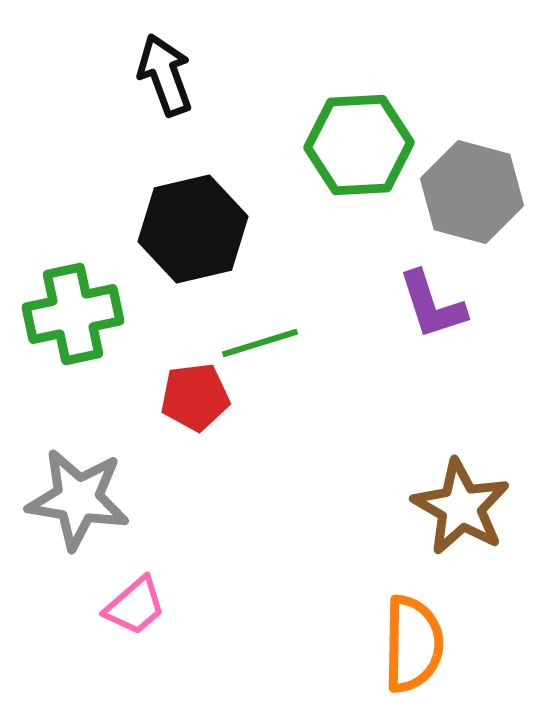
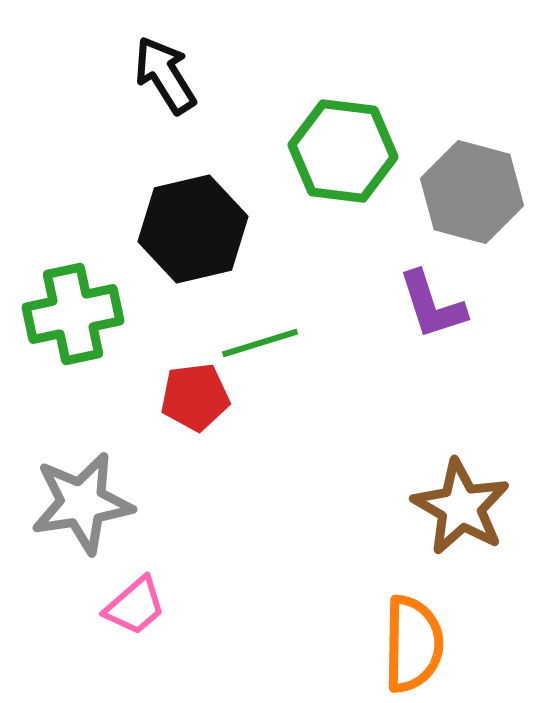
black arrow: rotated 12 degrees counterclockwise
green hexagon: moved 16 px left, 6 px down; rotated 10 degrees clockwise
gray star: moved 4 px right, 4 px down; rotated 18 degrees counterclockwise
